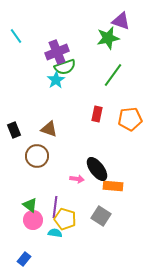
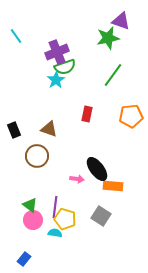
red rectangle: moved 10 px left
orange pentagon: moved 1 px right, 3 px up
